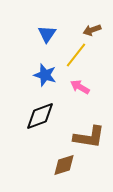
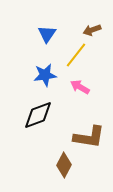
blue star: rotated 25 degrees counterclockwise
black diamond: moved 2 px left, 1 px up
brown diamond: rotated 45 degrees counterclockwise
